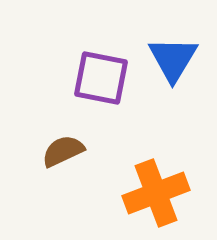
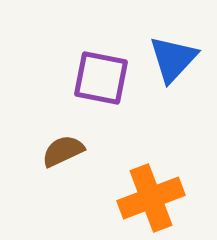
blue triangle: rotated 12 degrees clockwise
orange cross: moved 5 px left, 5 px down
